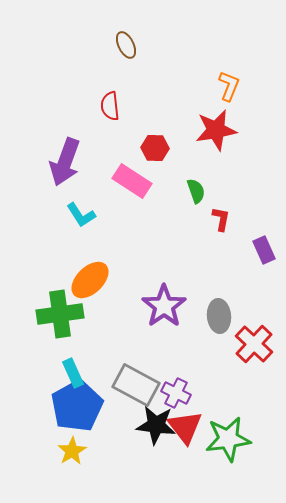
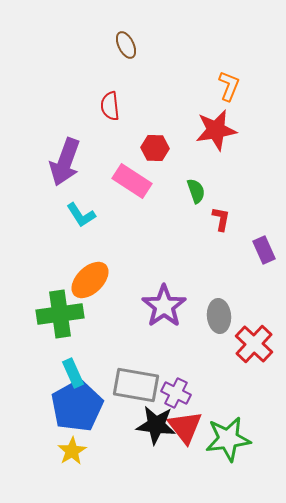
gray rectangle: rotated 18 degrees counterclockwise
